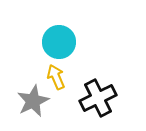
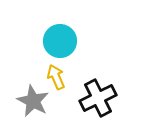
cyan circle: moved 1 px right, 1 px up
gray star: rotated 20 degrees counterclockwise
